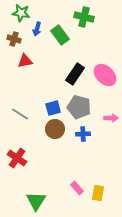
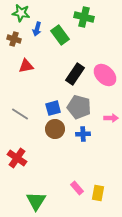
red triangle: moved 1 px right, 5 px down
